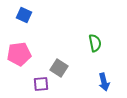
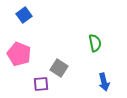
blue square: rotated 28 degrees clockwise
pink pentagon: rotated 30 degrees clockwise
